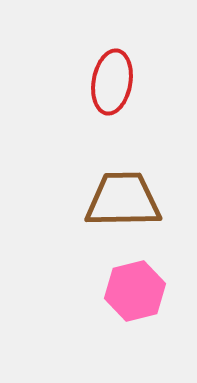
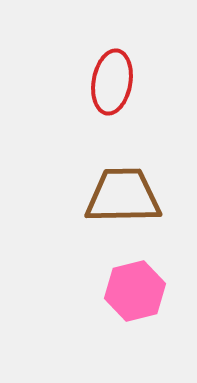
brown trapezoid: moved 4 px up
